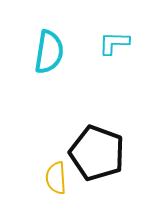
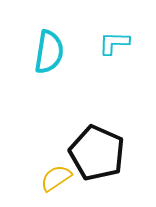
black pentagon: rotated 4 degrees clockwise
yellow semicircle: rotated 60 degrees clockwise
